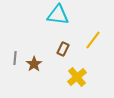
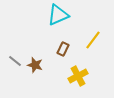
cyan triangle: rotated 30 degrees counterclockwise
gray line: moved 3 px down; rotated 56 degrees counterclockwise
brown star: moved 1 px right, 1 px down; rotated 21 degrees counterclockwise
yellow cross: moved 1 px right, 1 px up; rotated 12 degrees clockwise
